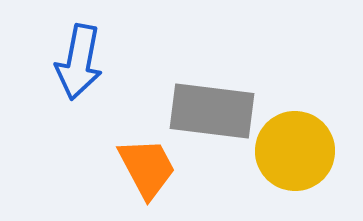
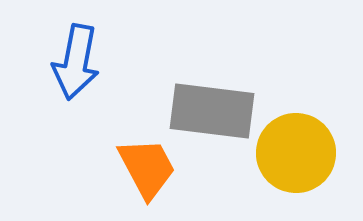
blue arrow: moved 3 px left
yellow circle: moved 1 px right, 2 px down
